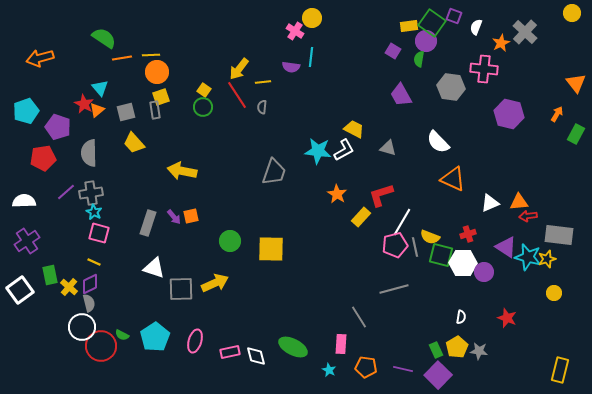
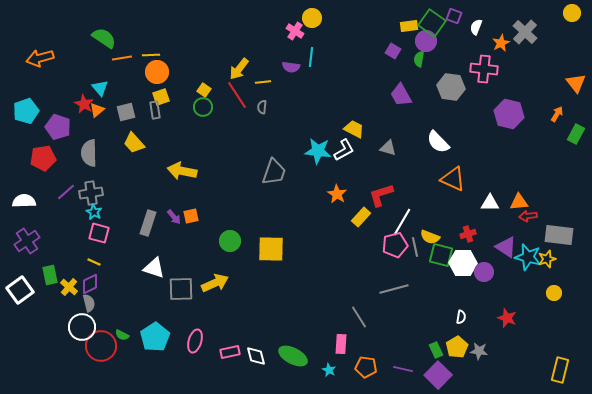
white triangle at (490, 203): rotated 24 degrees clockwise
green ellipse at (293, 347): moved 9 px down
